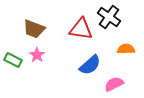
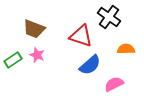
red triangle: moved 7 px down; rotated 10 degrees clockwise
pink star: rotated 14 degrees counterclockwise
green rectangle: rotated 60 degrees counterclockwise
